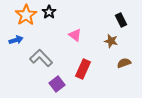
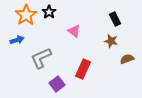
black rectangle: moved 6 px left, 1 px up
pink triangle: moved 1 px left, 4 px up
blue arrow: moved 1 px right
gray L-shape: rotated 70 degrees counterclockwise
brown semicircle: moved 3 px right, 4 px up
